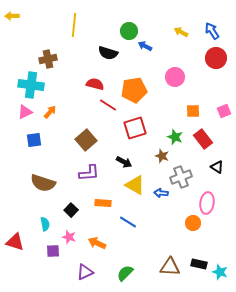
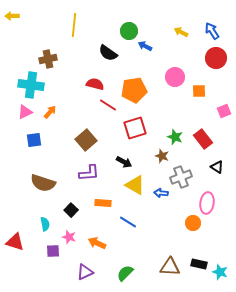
black semicircle at (108, 53): rotated 18 degrees clockwise
orange square at (193, 111): moved 6 px right, 20 px up
